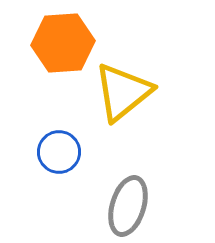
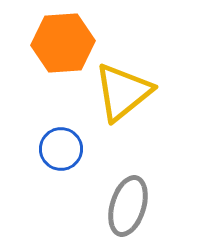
blue circle: moved 2 px right, 3 px up
